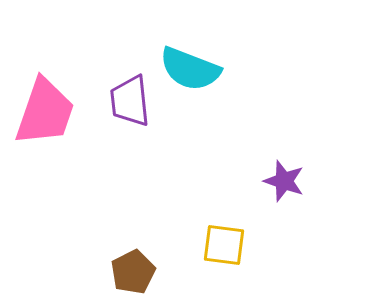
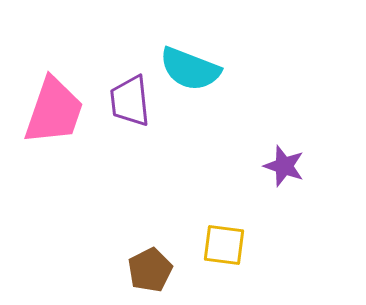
pink trapezoid: moved 9 px right, 1 px up
purple star: moved 15 px up
brown pentagon: moved 17 px right, 2 px up
